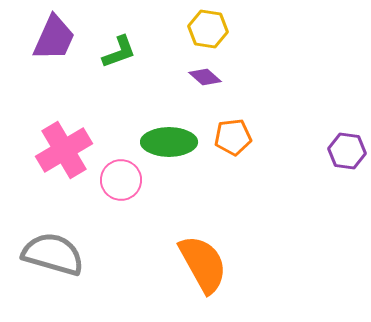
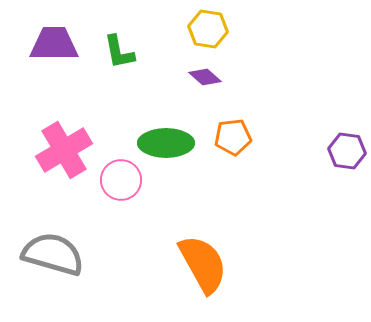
purple trapezoid: moved 6 px down; rotated 114 degrees counterclockwise
green L-shape: rotated 99 degrees clockwise
green ellipse: moved 3 px left, 1 px down
